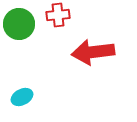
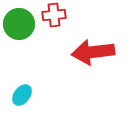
red cross: moved 4 px left
cyan ellipse: moved 2 px up; rotated 25 degrees counterclockwise
